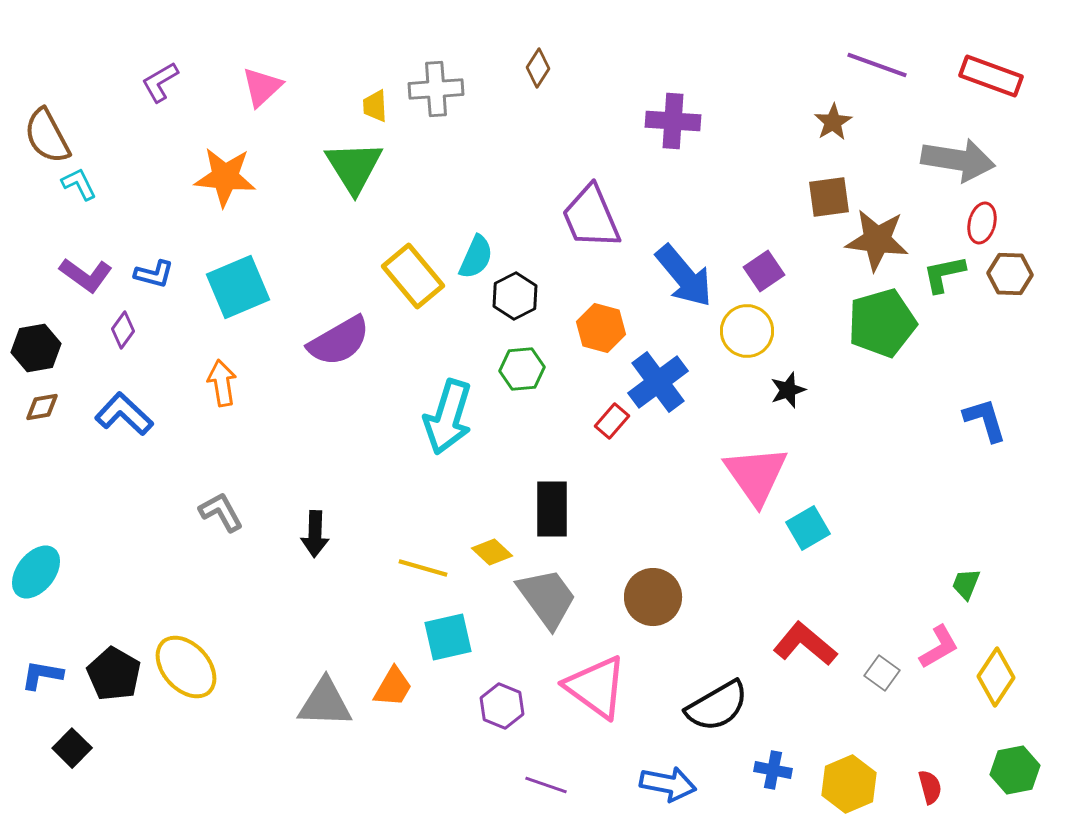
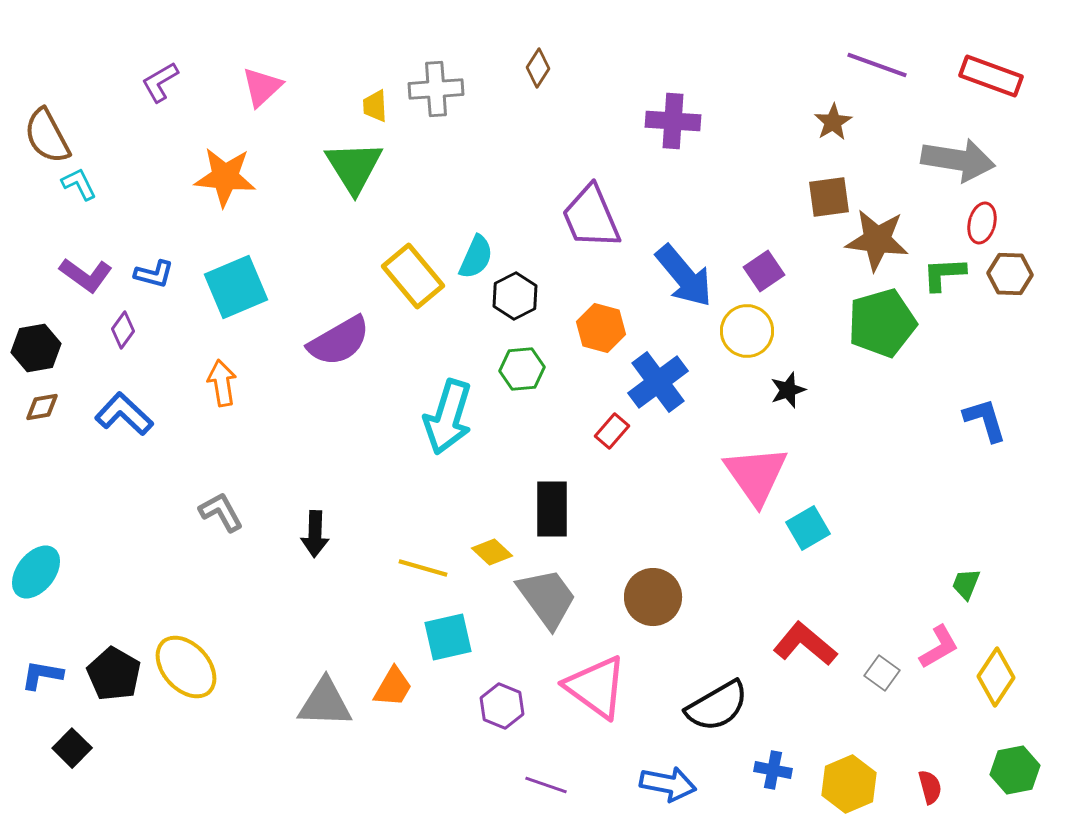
green L-shape at (944, 274): rotated 9 degrees clockwise
cyan square at (238, 287): moved 2 px left
red rectangle at (612, 421): moved 10 px down
